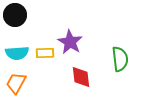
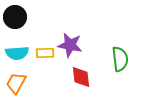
black circle: moved 2 px down
purple star: moved 3 px down; rotated 20 degrees counterclockwise
